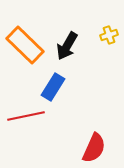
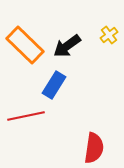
yellow cross: rotated 18 degrees counterclockwise
black arrow: rotated 24 degrees clockwise
blue rectangle: moved 1 px right, 2 px up
red semicircle: rotated 16 degrees counterclockwise
